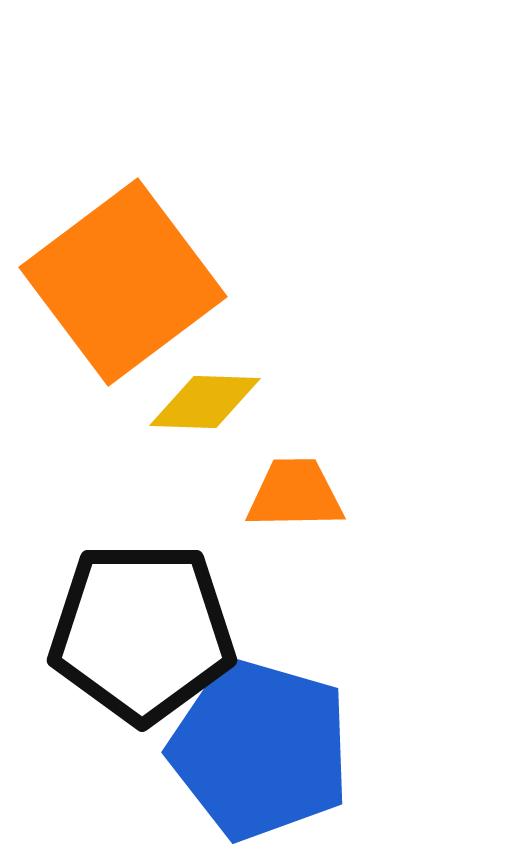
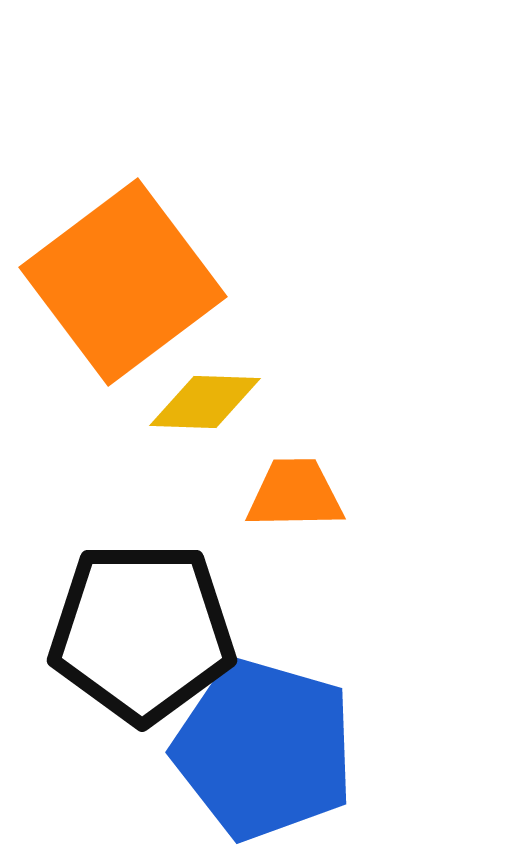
blue pentagon: moved 4 px right
